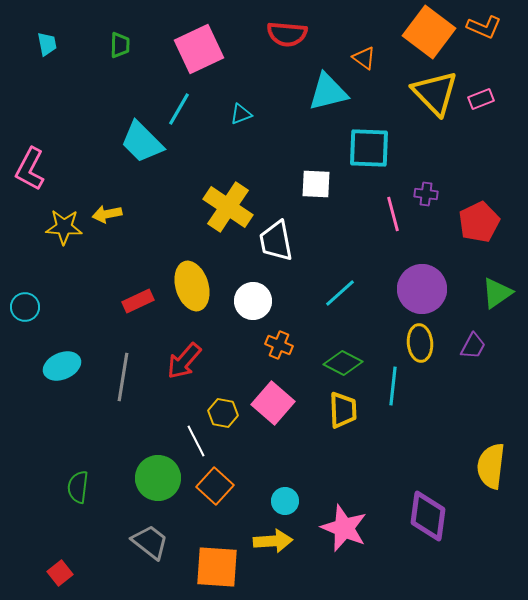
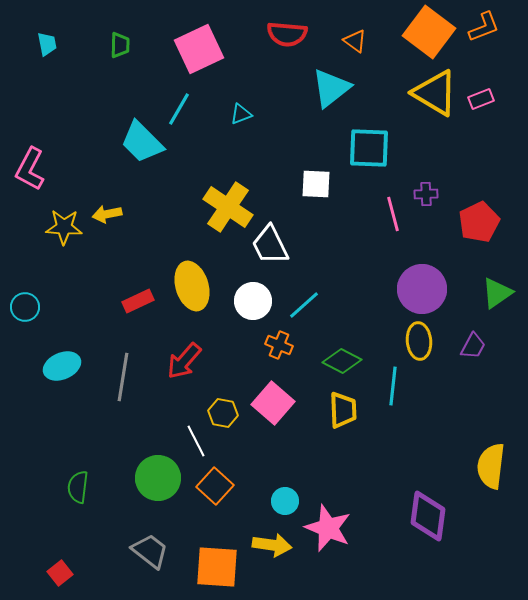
orange L-shape at (484, 27): rotated 44 degrees counterclockwise
orange triangle at (364, 58): moved 9 px left, 17 px up
cyan triangle at (328, 92): moved 3 px right, 4 px up; rotated 24 degrees counterclockwise
yellow triangle at (435, 93): rotated 15 degrees counterclockwise
purple cross at (426, 194): rotated 10 degrees counterclockwise
white trapezoid at (276, 241): moved 6 px left, 4 px down; rotated 15 degrees counterclockwise
cyan line at (340, 293): moved 36 px left, 12 px down
yellow ellipse at (420, 343): moved 1 px left, 2 px up
green diamond at (343, 363): moved 1 px left, 2 px up
pink star at (344, 528): moved 16 px left
yellow arrow at (273, 541): moved 1 px left, 4 px down; rotated 12 degrees clockwise
gray trapezoid at (150, 542): moved 9 px down
